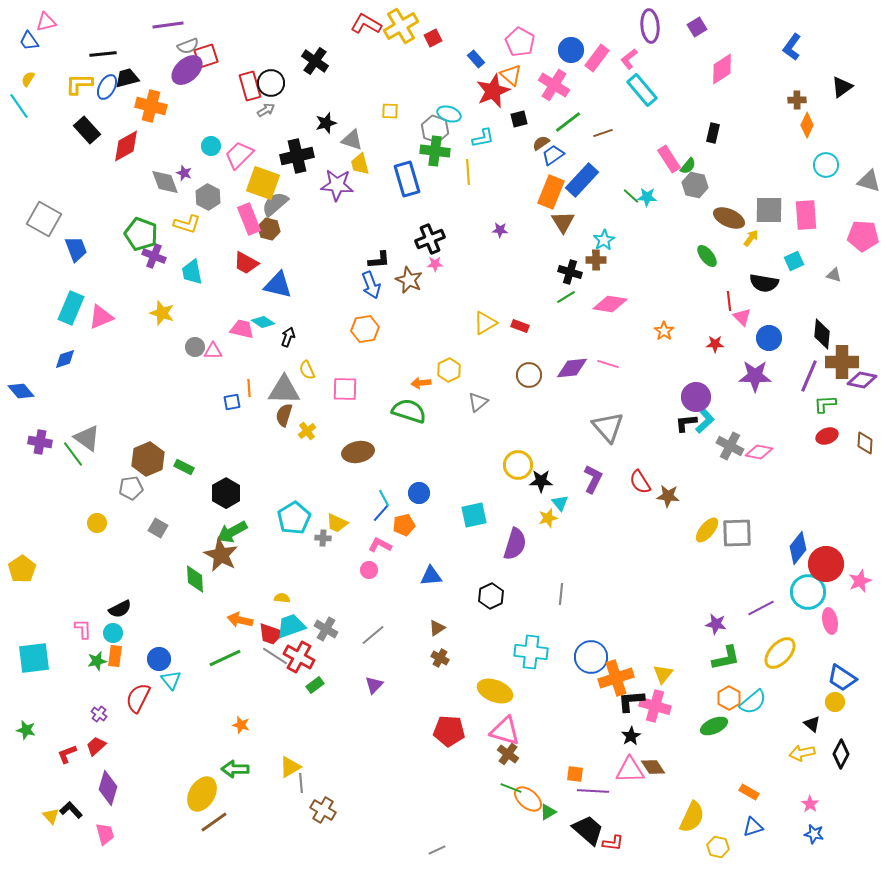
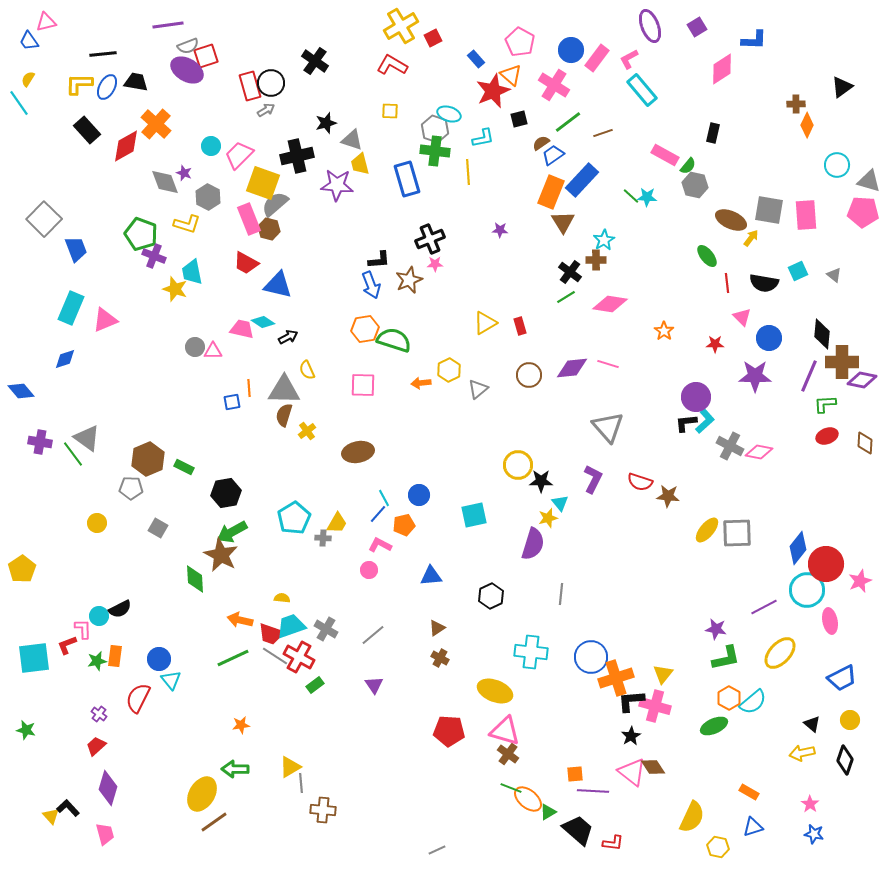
red L-shape at (366, 24): moved 26 px right, 41 px down
purple ellipse at (650, 26): rotated 16 degrees counterclockwise
blue L-shape at (792, 47): moved 38 px left, 7 px up; rotated 124 degrees counterclockwise
pink L-shape at (629, 59): rotated 10 degrees clockwise
purple ellipse at (187, 70): rotated 72 degrees clockwise
black trapezoid at (127, 78): moved 9 px right, 4 px down; rotated 25 degrees clockwise
brown cross at (797, 100): moved 1 px left, 4 px down
cyan line at (19, 106): moved 3 px up
orange cross at (151, 106): moved 5 px right, 18 px down; rotated 28 degrees clockwise
pink rectangle at (669, 159): moved 4 px left, 4 px up; rotated 28 degrees counterclockwise
cyan circle at (826, 165): moved 11 px right
gray square at (769, 210): rotated 8 degrees clockwise
brown ellipse at (729, 218): moved 2 px right, 2 px down
gray square at (44, 219): rotated 16 degrees clockwise
pink pentagon at (863, 236): moved 24 px up
cyan square at (794, 261): moved 4 px right, 10 px down
black cross at (570, 272): rotated 20 degrees clockwise
gray triangle at (834, 275): rotated 21 degrees clockwise
brown star at (409, 280): rotated 24 degrees clockwise
red line at (729, 301): moved 2 px left, 18 px up
yellow star at (162, 313): moved 13 px right, 24 px up
pink triangle at (101, 317): moved 4 px right, 3 px down
red rectangle at (520, 326): rotated 54 degrees clockwise
black arrow at (288, 337): rotated 42 degrees clockwise
pink square at (345, 389): moved 18 px right, 4 px up
gray triangle at (478, 402): moved 13 px up
green semicircle at (409, 411): moved 15 px left, 71 px up
red semicircle at (640, 482): rotated 40 degrees counterclockwise
gray pentagon at (131, 488): rotated 10 degrees clockwise
black hexagon at (226, 493): rotated 20 degrees clockwise
blue circle at (419, 493): moved 2 px down
blue line at (381, 513): moved 3 px left, 1 px down
yellow trapezoid at (337, 523): rotated 85 degrees counterclockwise
purple semicircle at (515, 544): moved 18 px right
cyan circle at (808, 592): moved 1 px left, 2 px up
purple line at (761, 608): moved 3 px right, 1 px up
purple star at (716, 624): moved 5 px down
cyan circle at (113, 633): moved 14 px left, 17 px up
green line at (225, 658): moved 8 px right
blue trapezoid at (842, 678): rotated 60 degrees counterclockwise
purple triangle at (374, 685): rotated 18 degrees counterclockwise
yellow circle at (835, 702): moved 15 px right, 18 px down
orange star at (241, 725): rotated 24 degrees counterclockwise
red L-shape at (67, 754): moved 109 px up
black diamond at (841, 754): moved 4 px right, 6 px down; rotated 8 degrees counterclockwise
pink triangle at (630, 770): moved 2 px right, 2 px down; rotated 40 degrees clockwise
orange square at (575, 774): rotated 12 degrees counterclockwise
black L-shape at (71, 810): moved 3 px left, 2 px up
brown cross at (323, 810): rotated 25 degrees counterclockwise
black trapezoid at (588, 830): moved 10 px left
